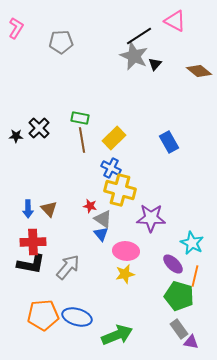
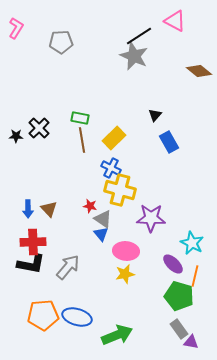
black triangle: moved 51 px down
